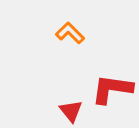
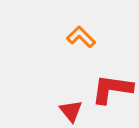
orange L-shape: moved 11 px right, 4 px down
